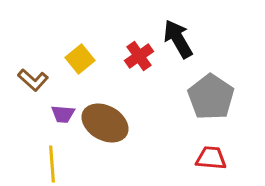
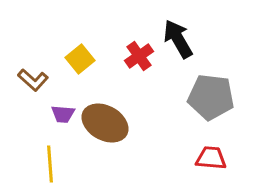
gray pentagon: rotated 27 degrees counterclockwise
yellow line: moved 2 px left
